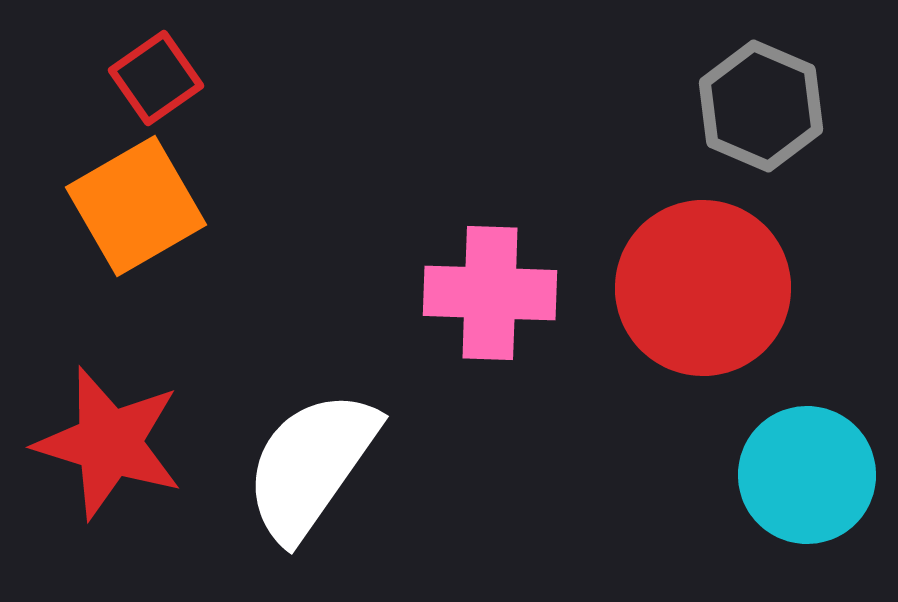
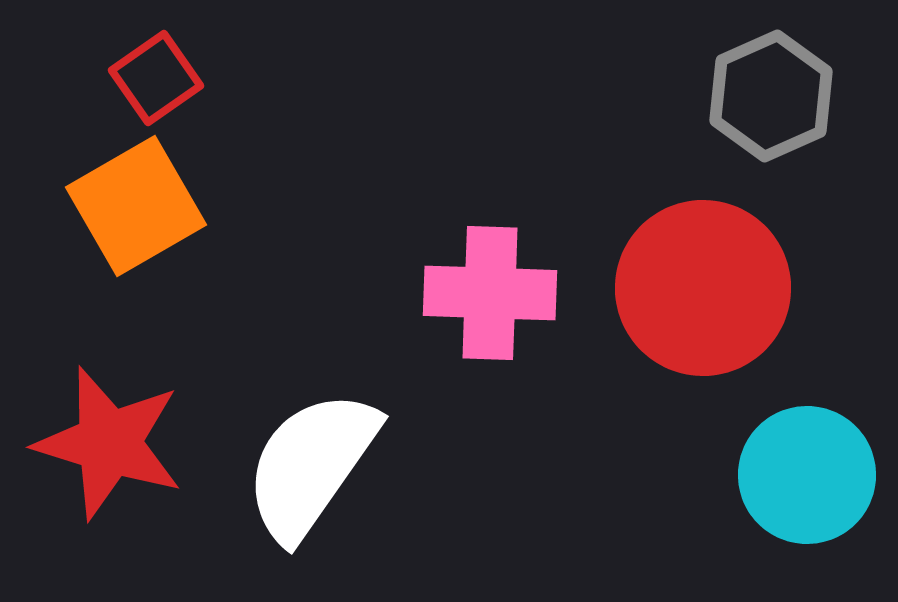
gray hexagon: moved 10 px right, 10 px up; rotated 13 degrees clockwise
